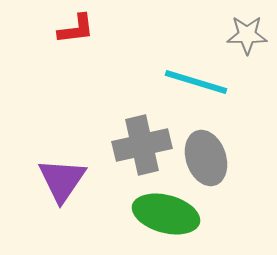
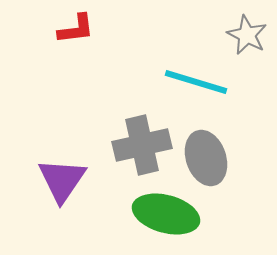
gray star: rotated 27 degrees clockwise
